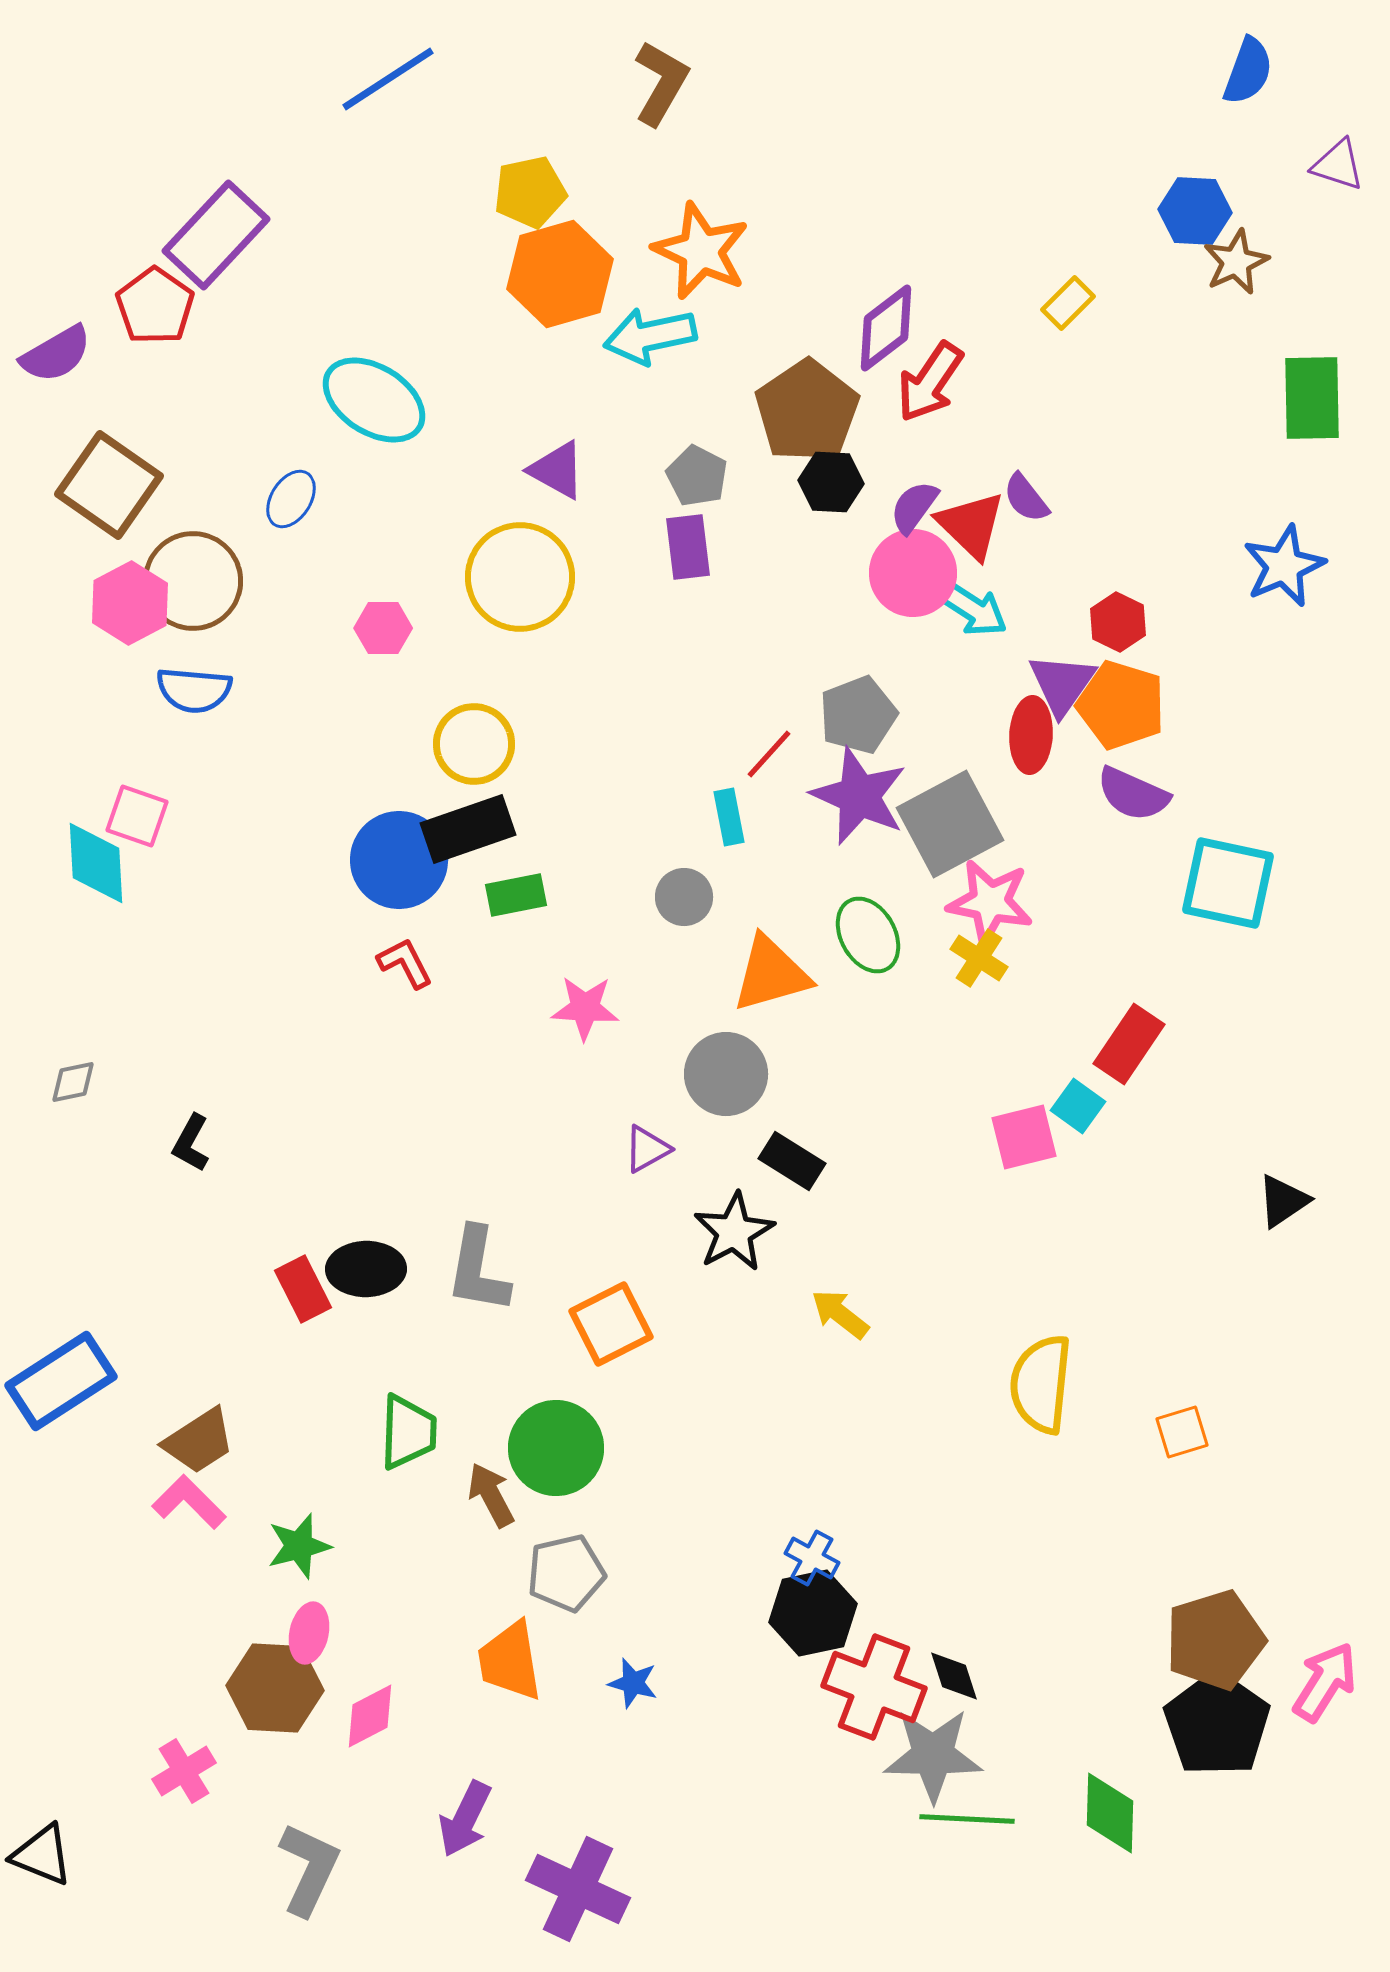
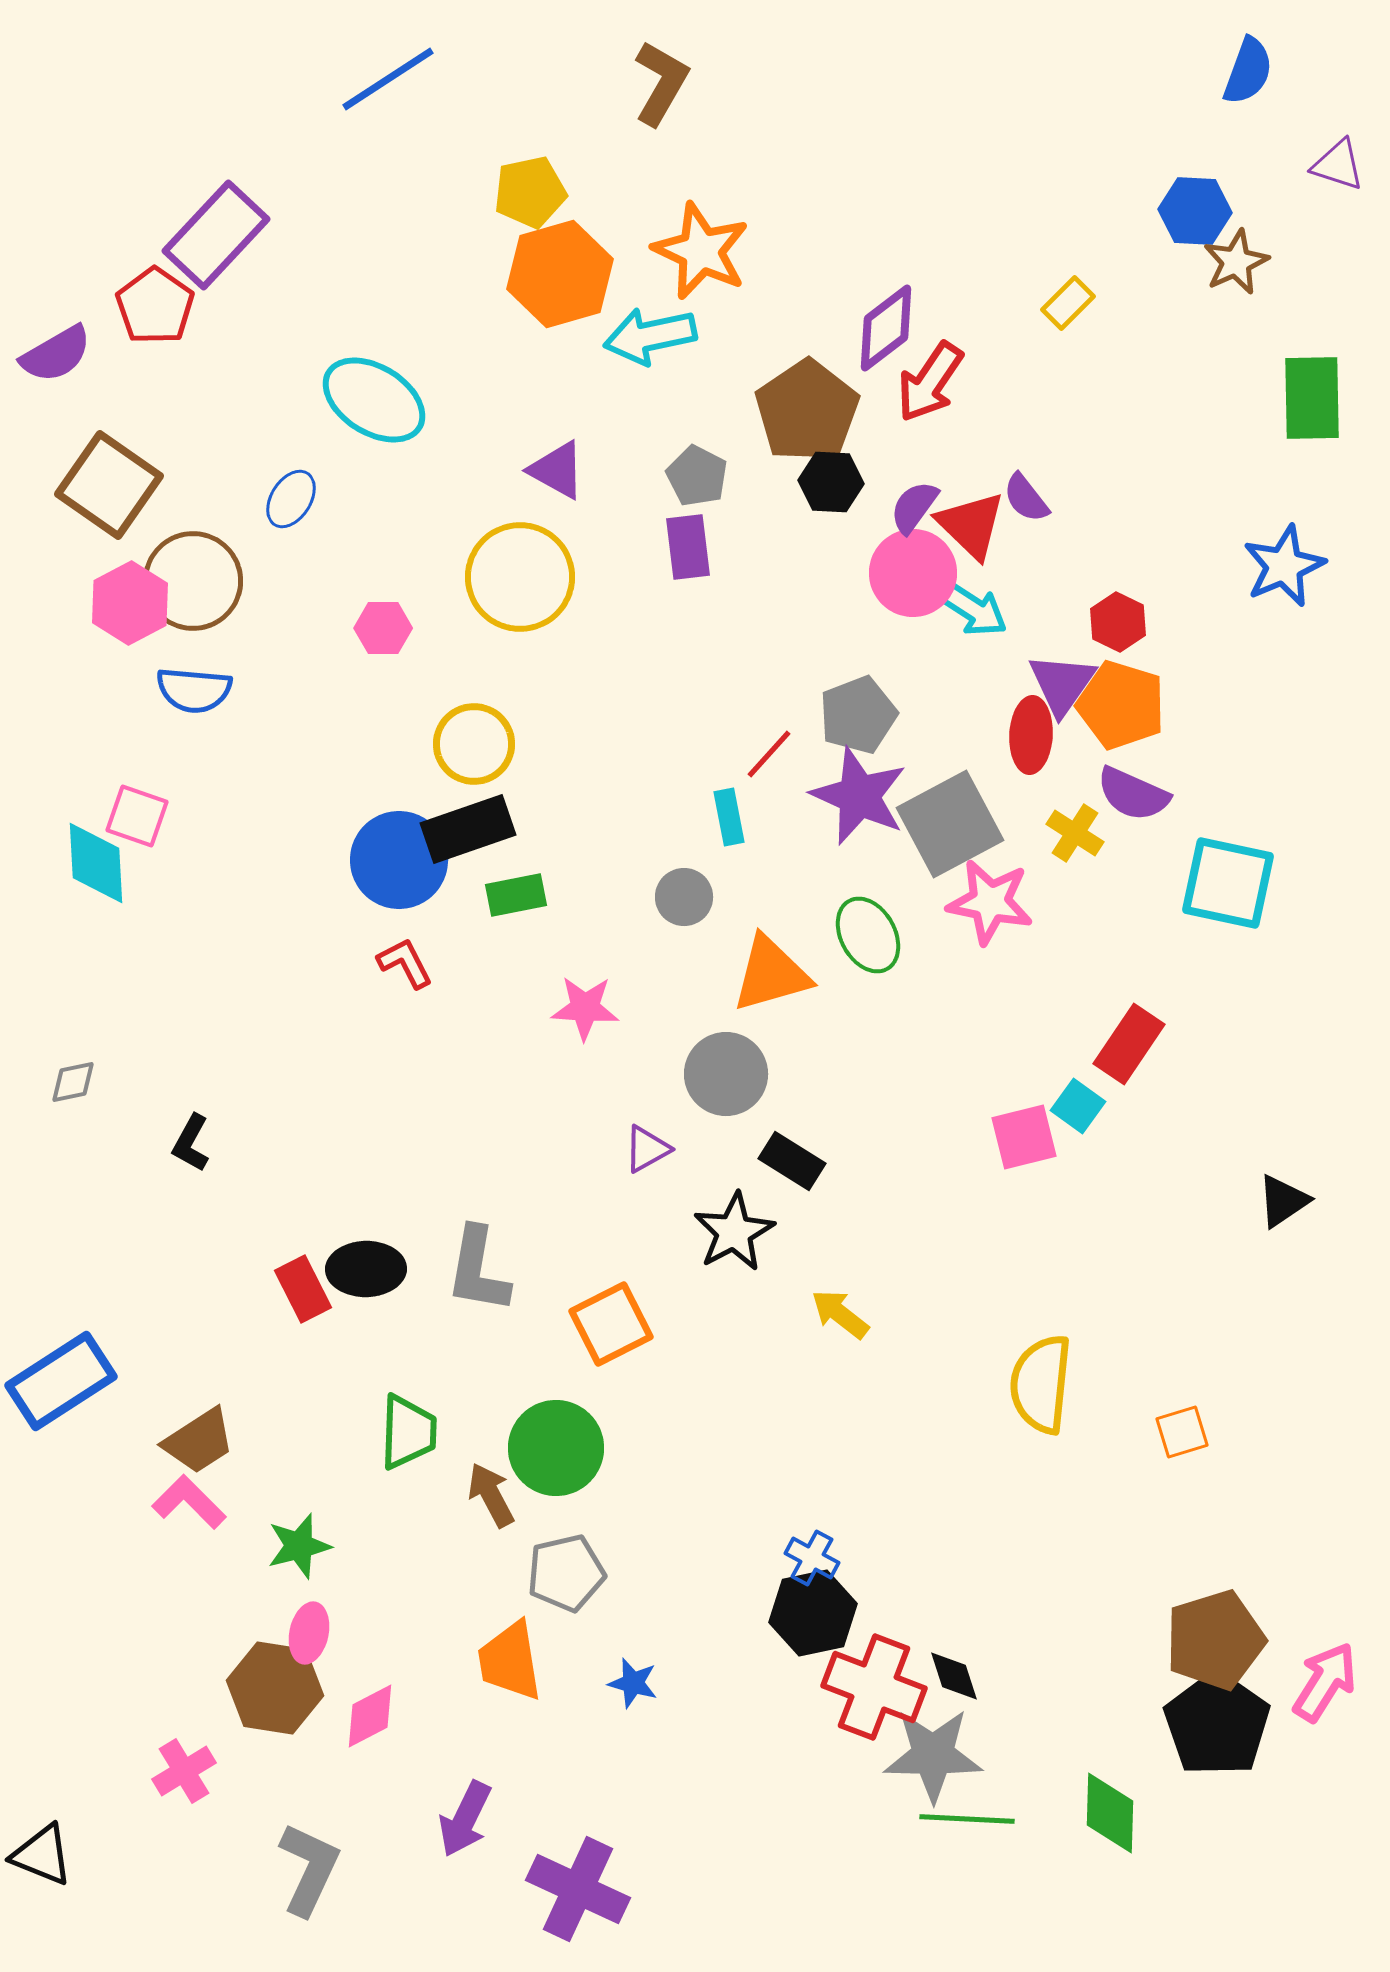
yellow cross at (979, 958): moved 96 px right, 125 px up
brown hexagon at (275, 1688): rotated 6 degrees clockwise
